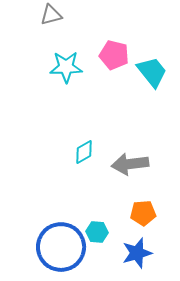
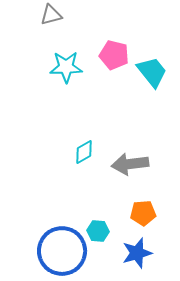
cyan hexagon: moved 1 px right, 1 px up
blue circle: moved 1 px right, 4 px down
